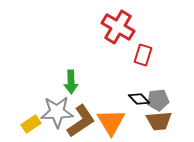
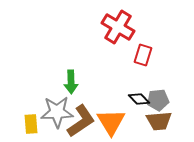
yellow rectangle: rotated 60 degrees counterclockwise
